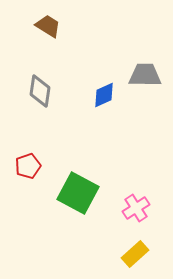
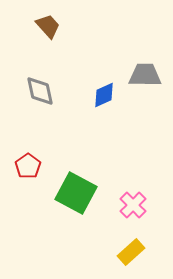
brown trapezoid: rotated 16 degrees clockwise
gray diamond: rotated 20 degrees counterclockwise
red pentagon: rotated 15 degrees counterclockwise
green square: moved 2 px left
pink cross: moved 3 px left, 3 px up; rotated 12 degrees counterclockwise
yellow rectangle: moved 4 px left, 2 px up
